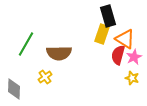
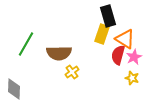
yellow cross: moved 27 px right, 5 px up
